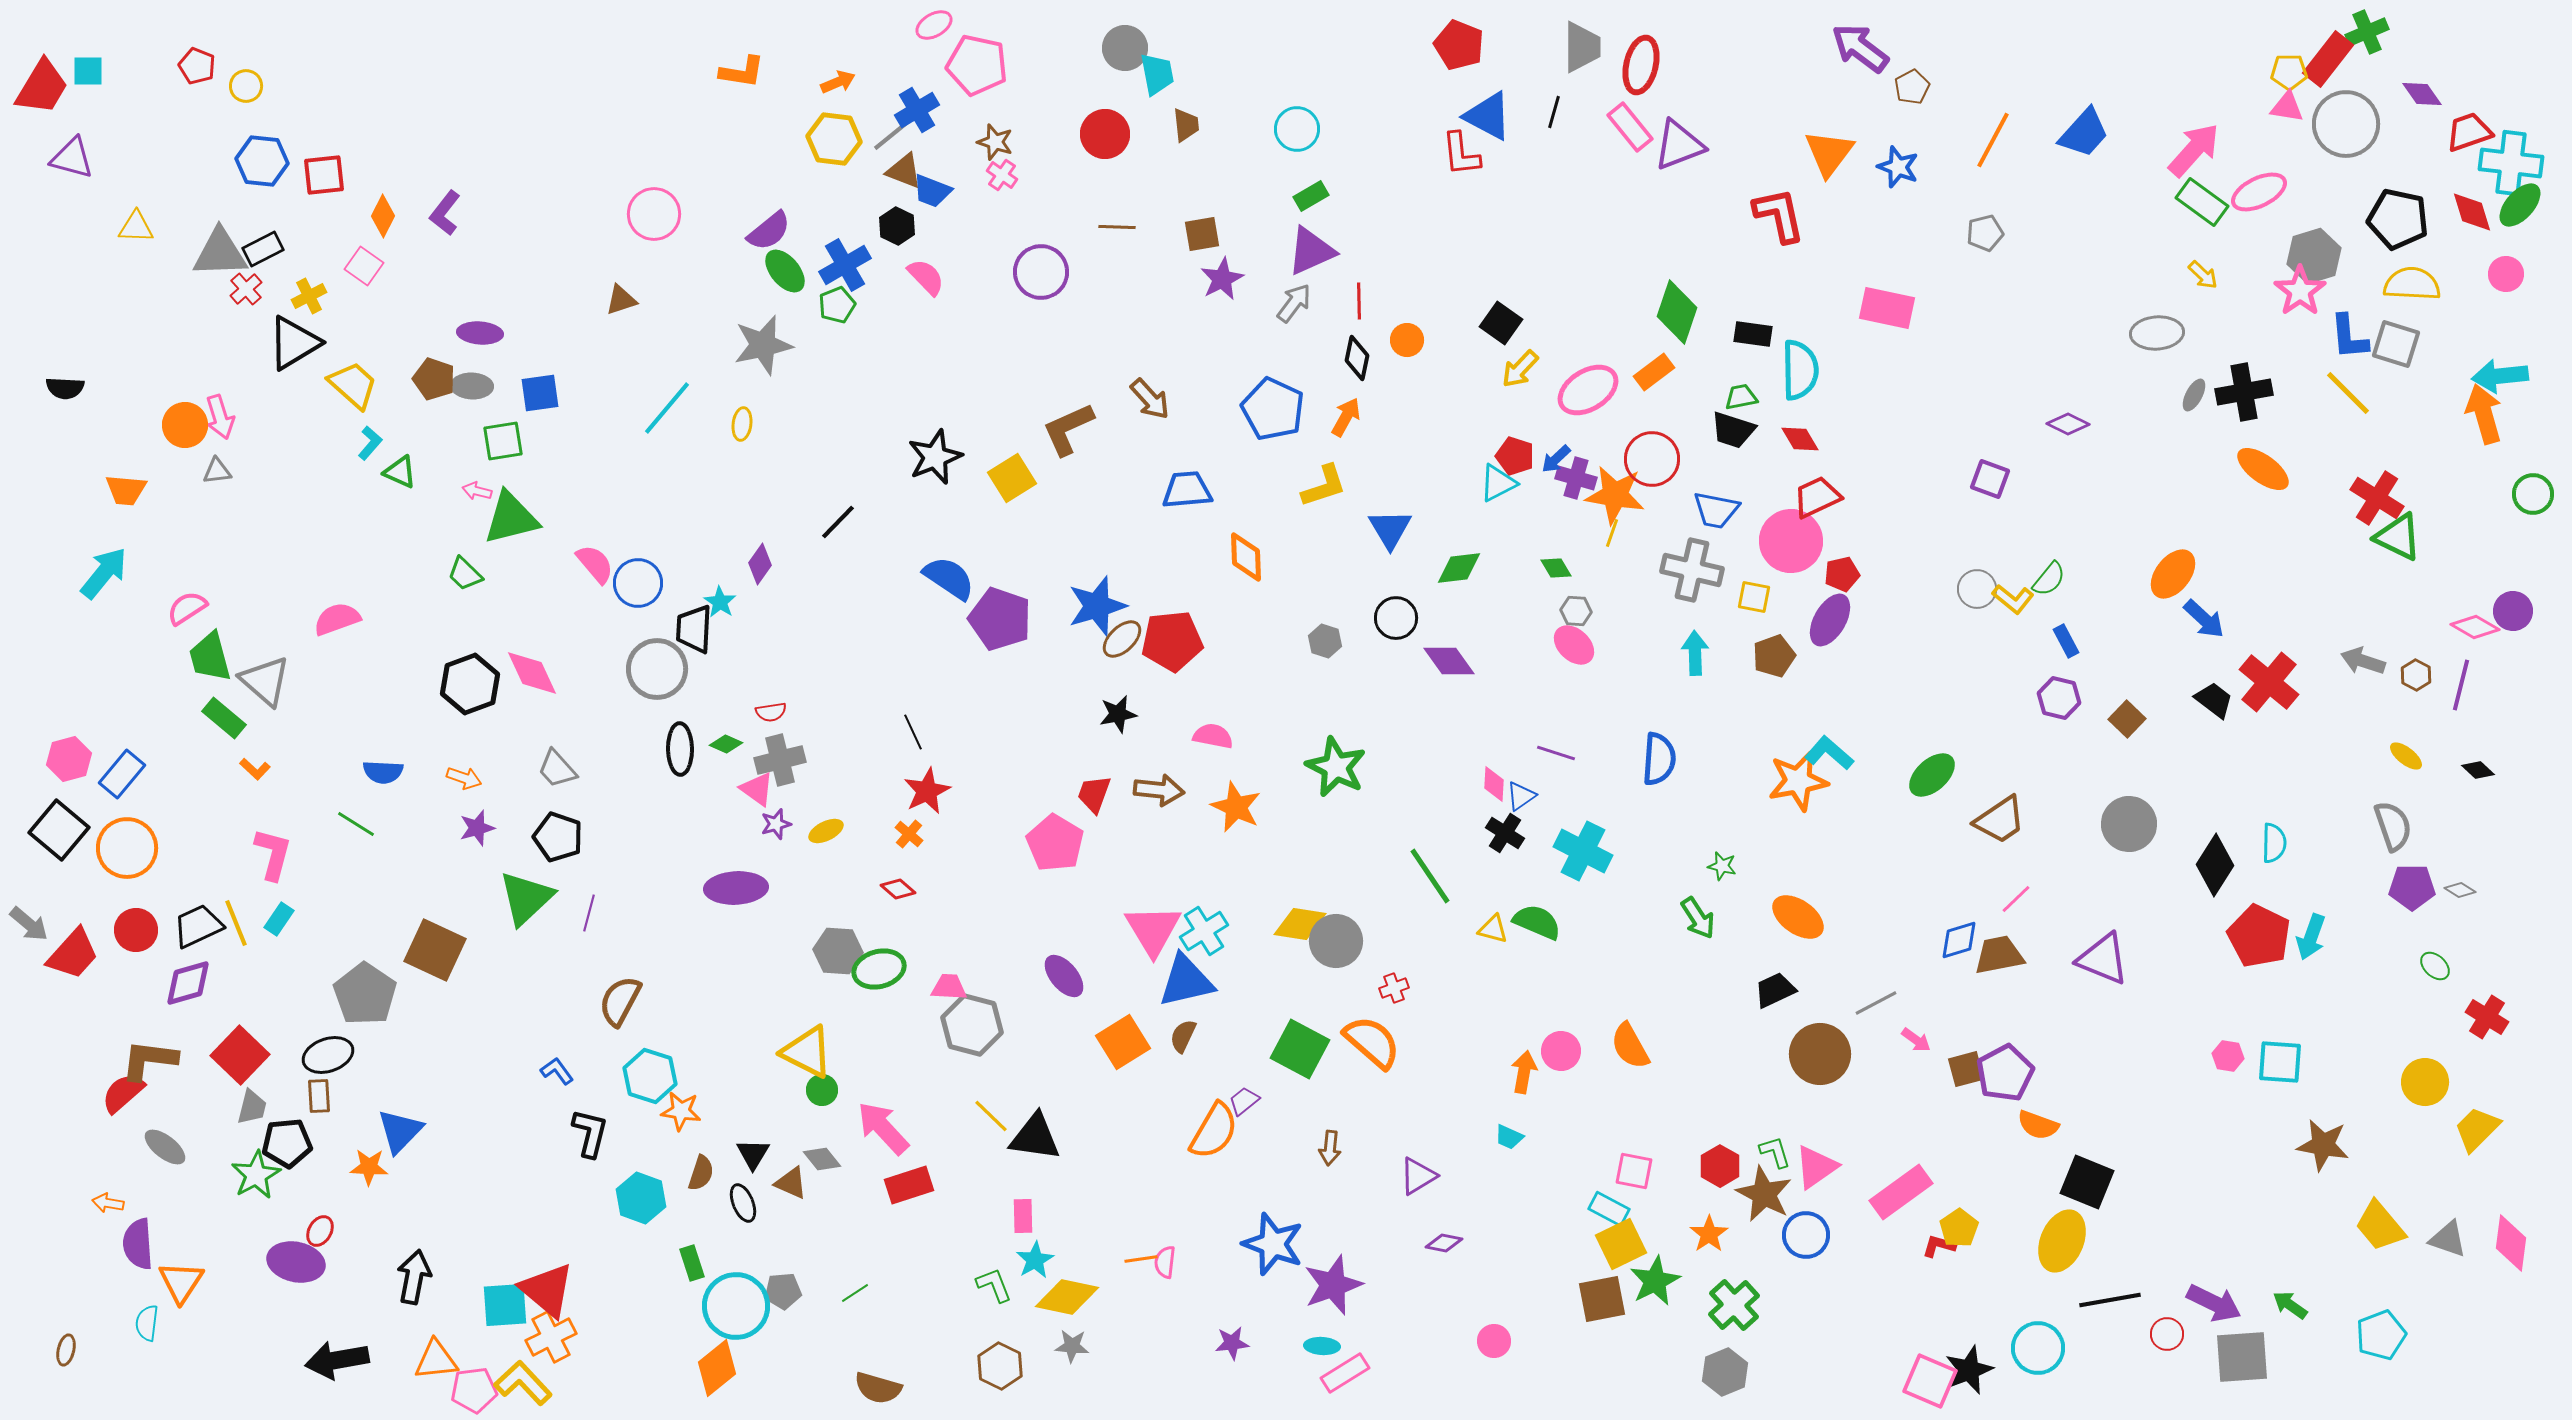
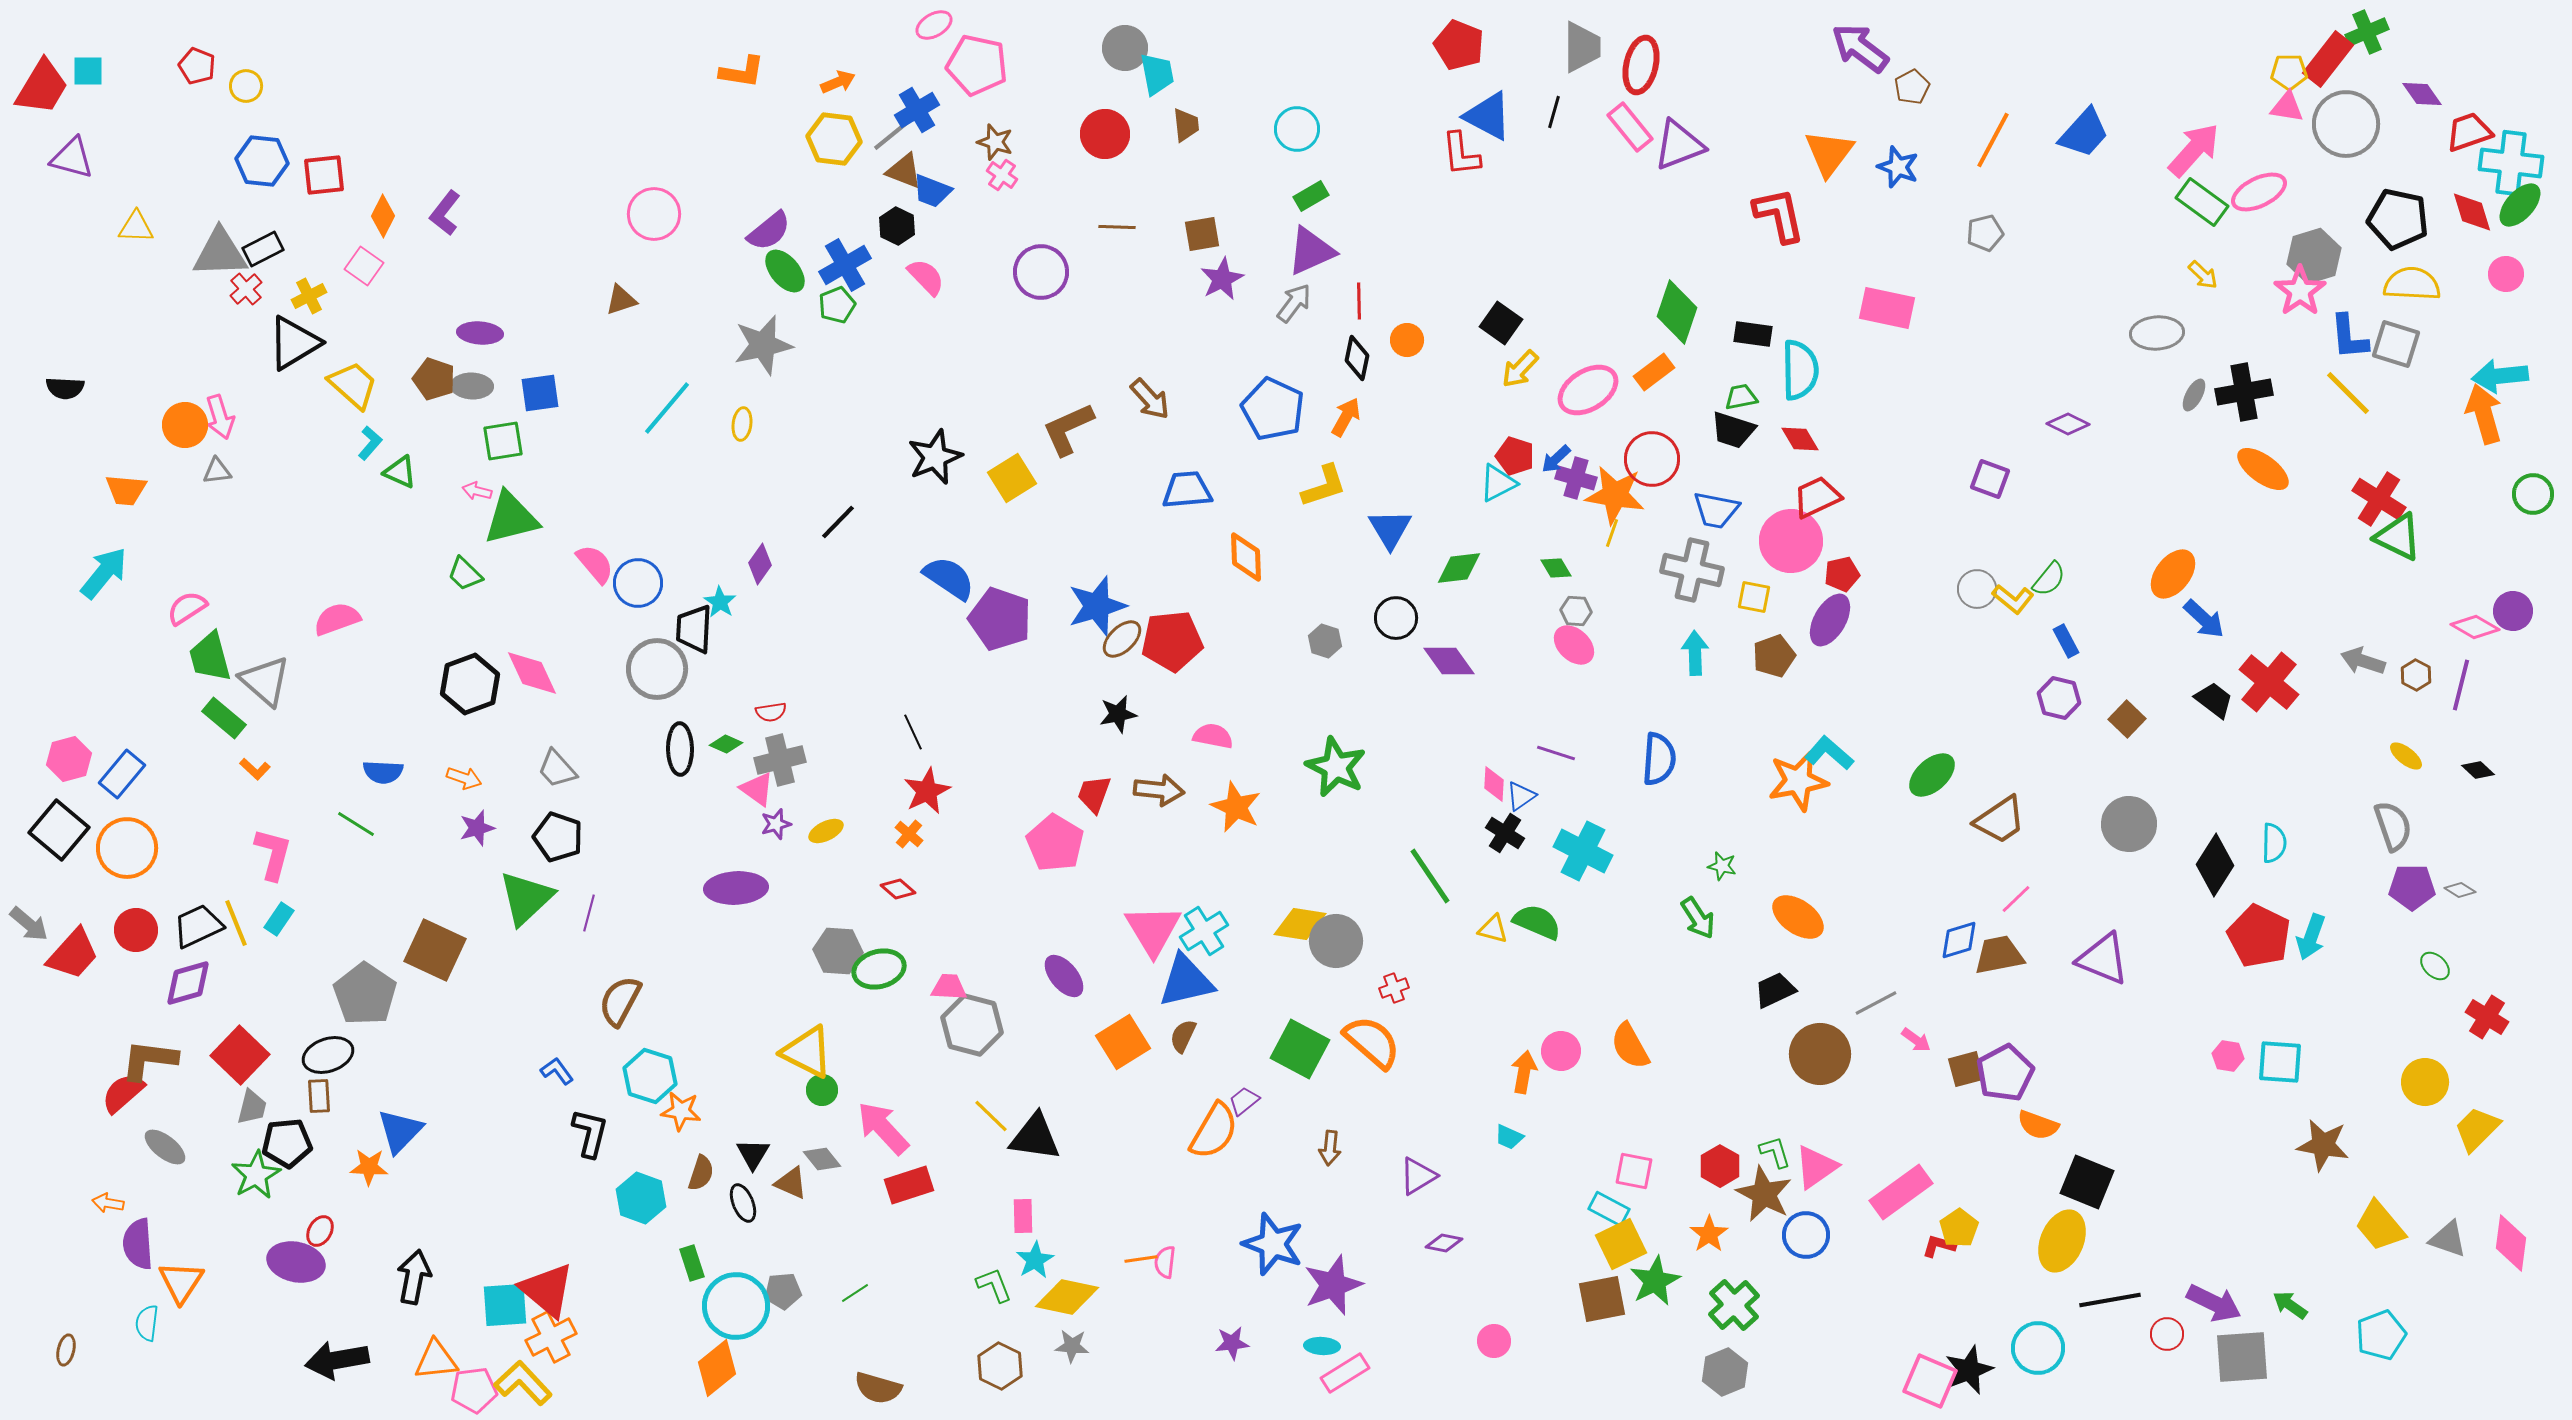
red cross at (2377, 498): moved 2 px right, 1 px down
